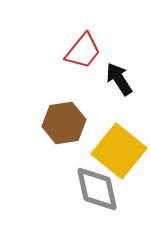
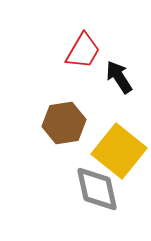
red trapezoid: rotated 9 degrees counterclockwise
black arrow: moved 2 px up
